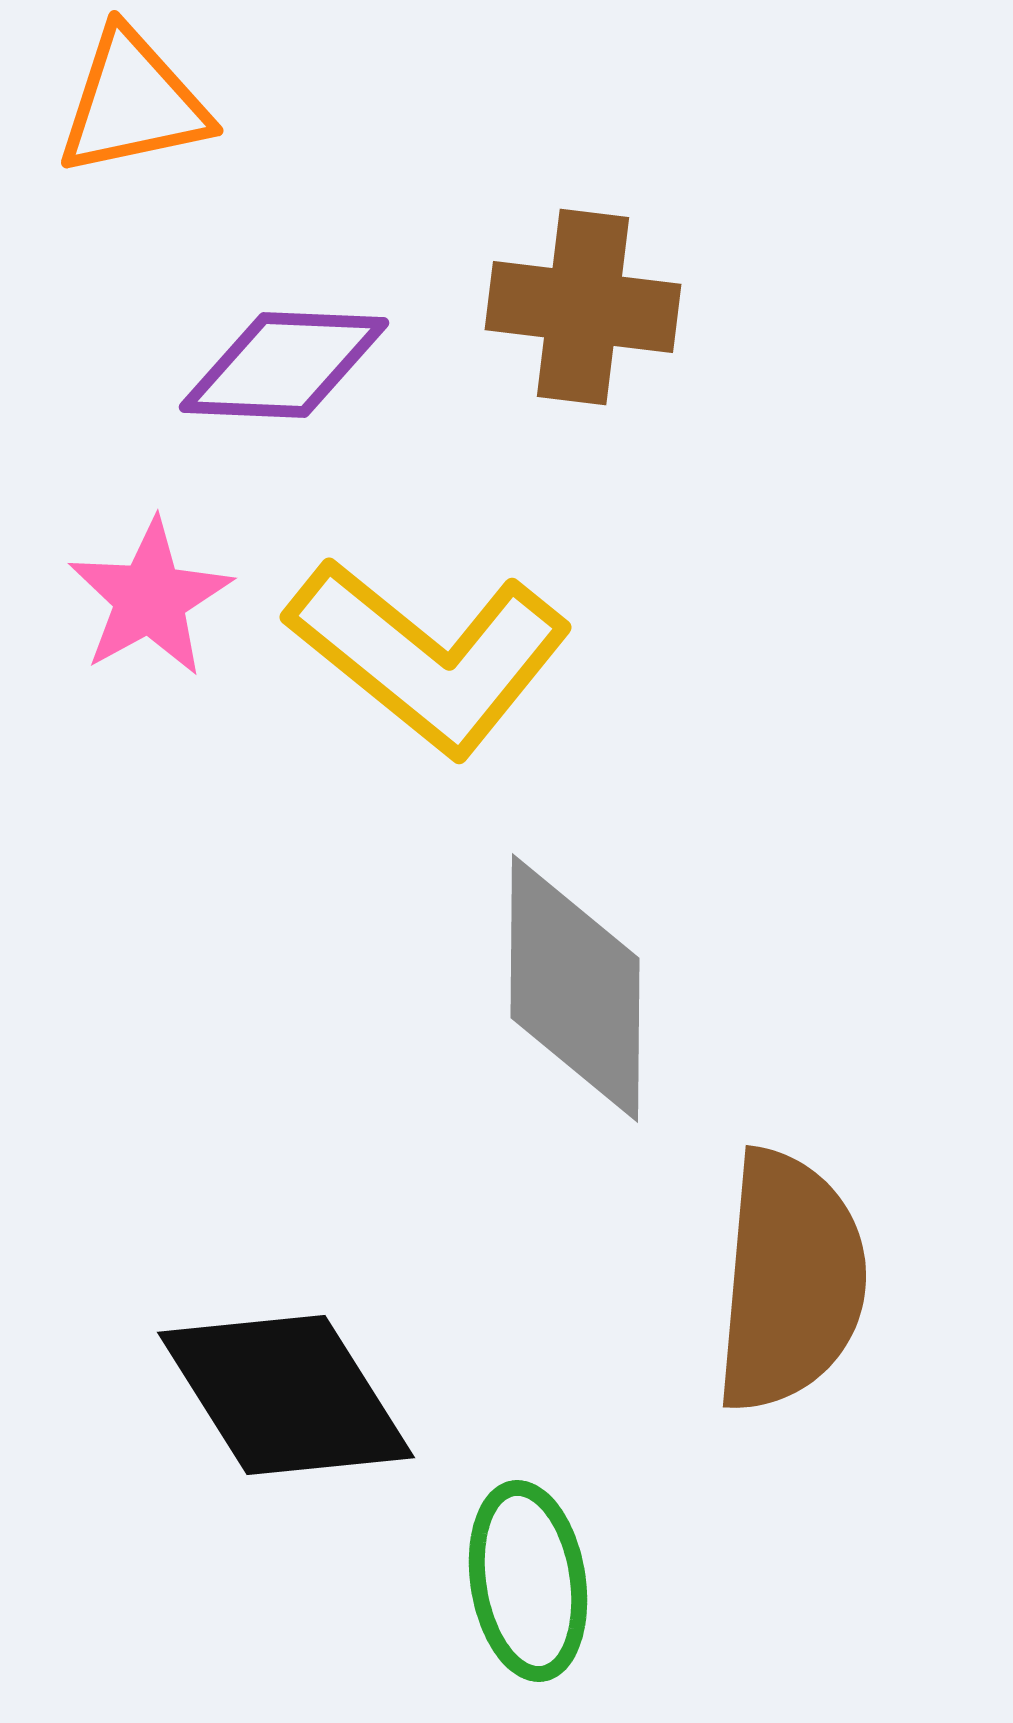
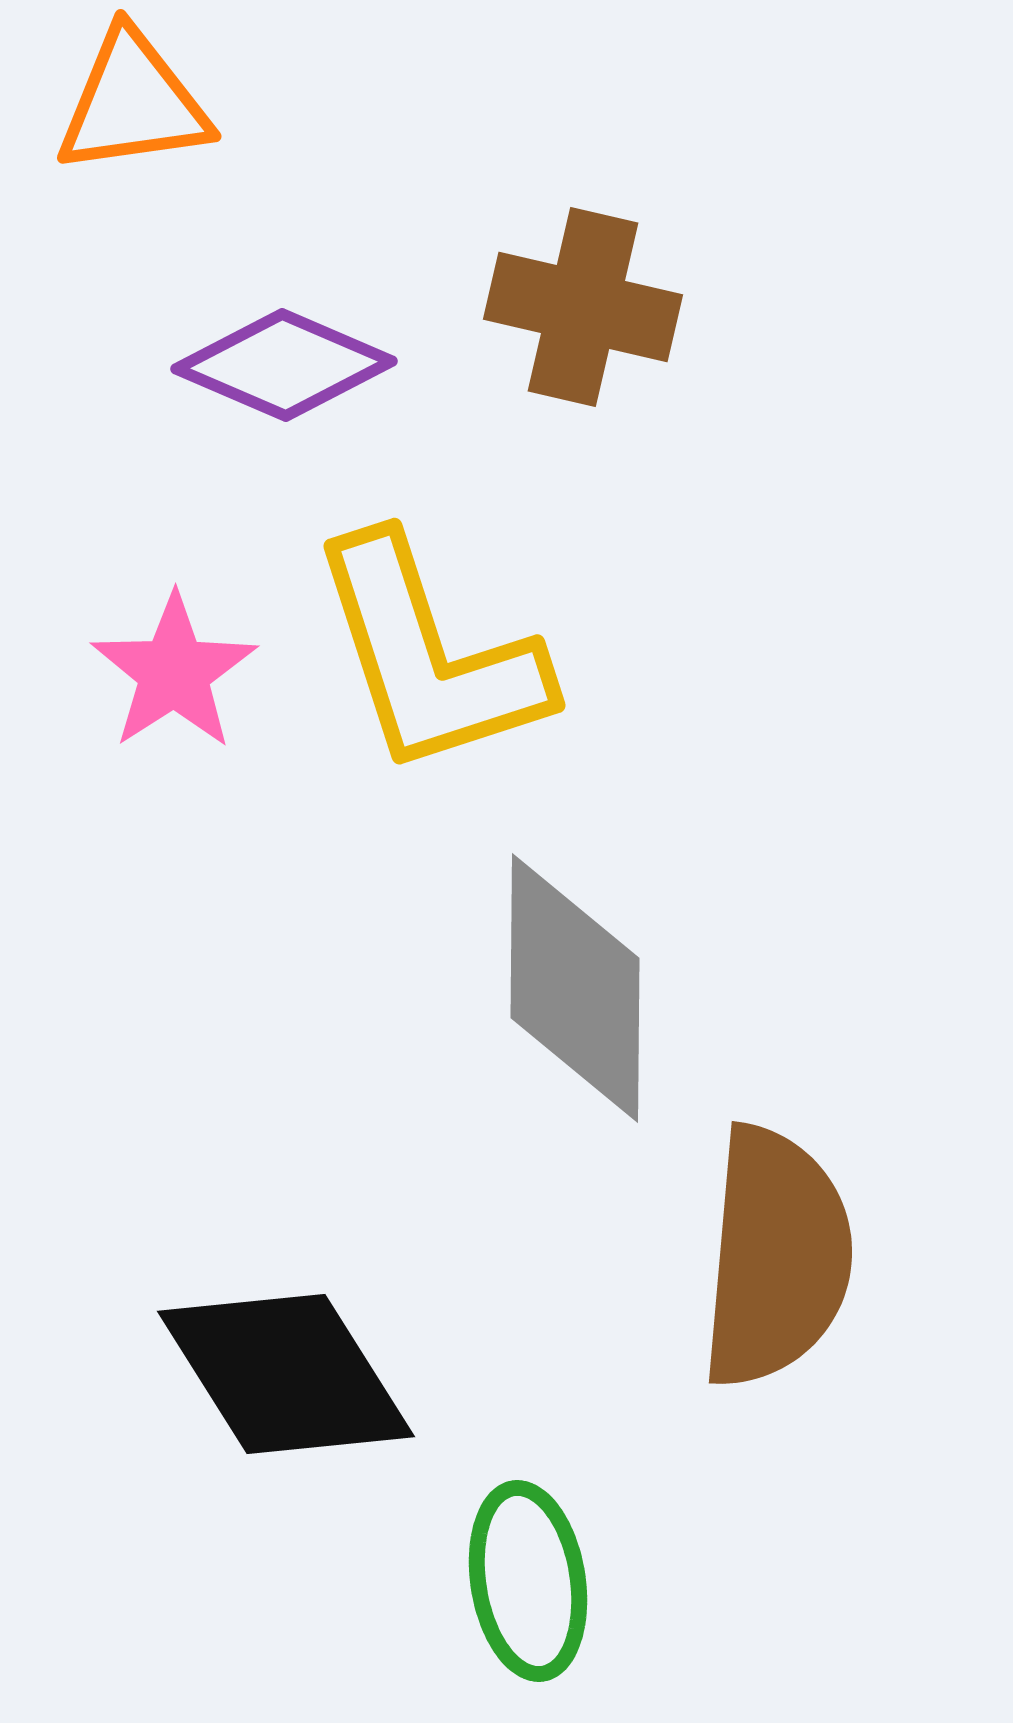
orange triangle: rotated 4 degrees clockwise
brown cross: rotated 6 degrees clockwise
purple diamond: rotated 21 degrees clockwise
pink star: moved 24 px right, 74 px down; rotated 4 degrees counterclockwise
yellow L-shape: rotated 33 degrees clockwise
brown semicircle: moved 14 px left, 24 px up
black diamond: moved 21 px up
